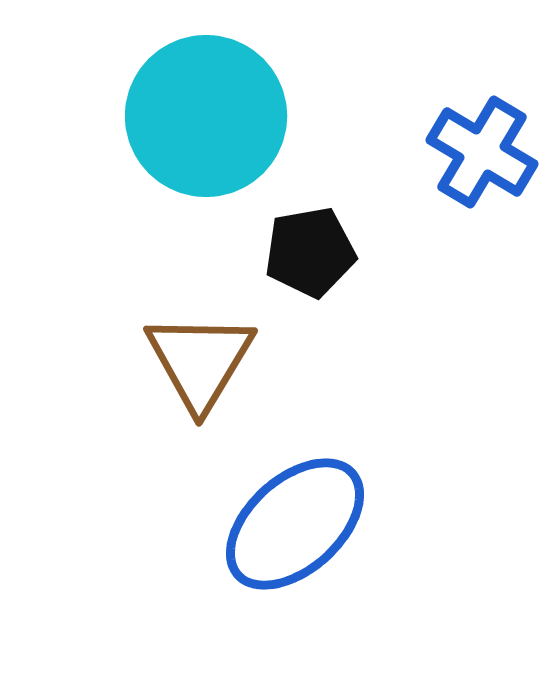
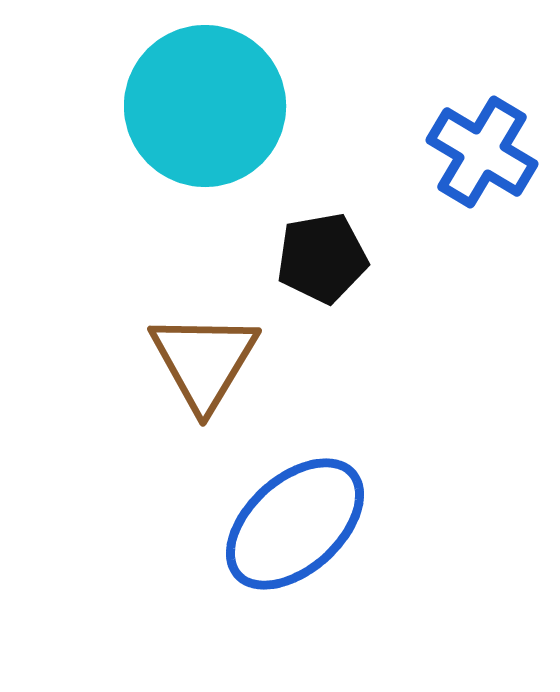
cyan circle: moved 1 px left, 10 px up
black pentagon: moved 12 px right, 6 px down
brown triangle: moved 4 px right
